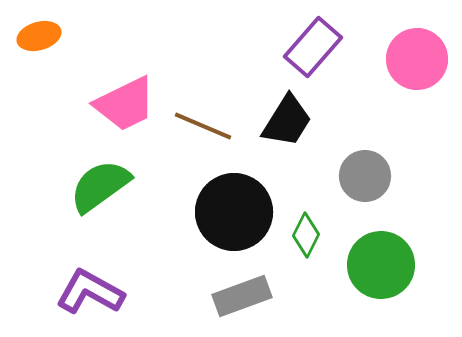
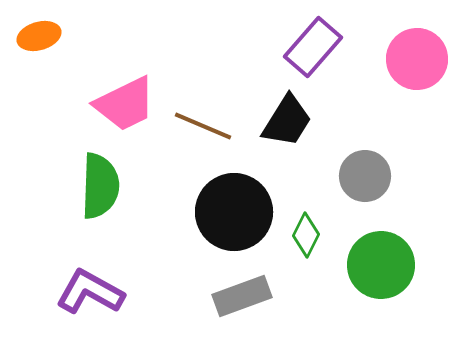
green semicircle: rotated 128 degrees clockwise
